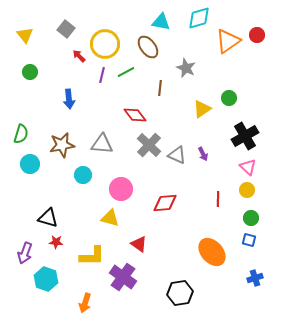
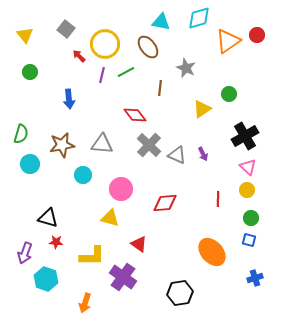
green circle at (229, 98): moved 4 px up
